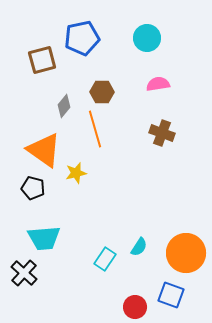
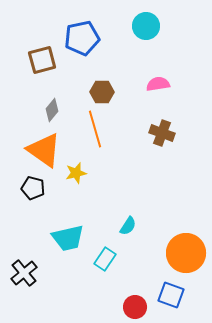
cyan circle: moved 1 px left, 12 px up
gray diamond: moved 12 px left, 4 px down
cyan trapezoid: moved 24 px right; rotated 8 degrees counterclockwise
cyan semicircle: moved 11 px left, 21 px up
black cross: rotated 8 degrees clockwise
